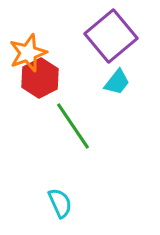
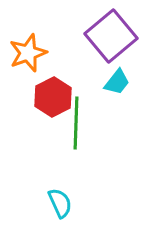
red hexagon: moved 13 px right, 19 px down
green line: moved 3 px right, 3 px up; rotated 36 degrees clockwise
